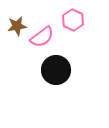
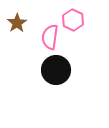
brown star: moved 3 px up; rotated 24 degrees counterclockwise
pink semicircle: moved 8 px right; rotated 135 degrees clockwise
